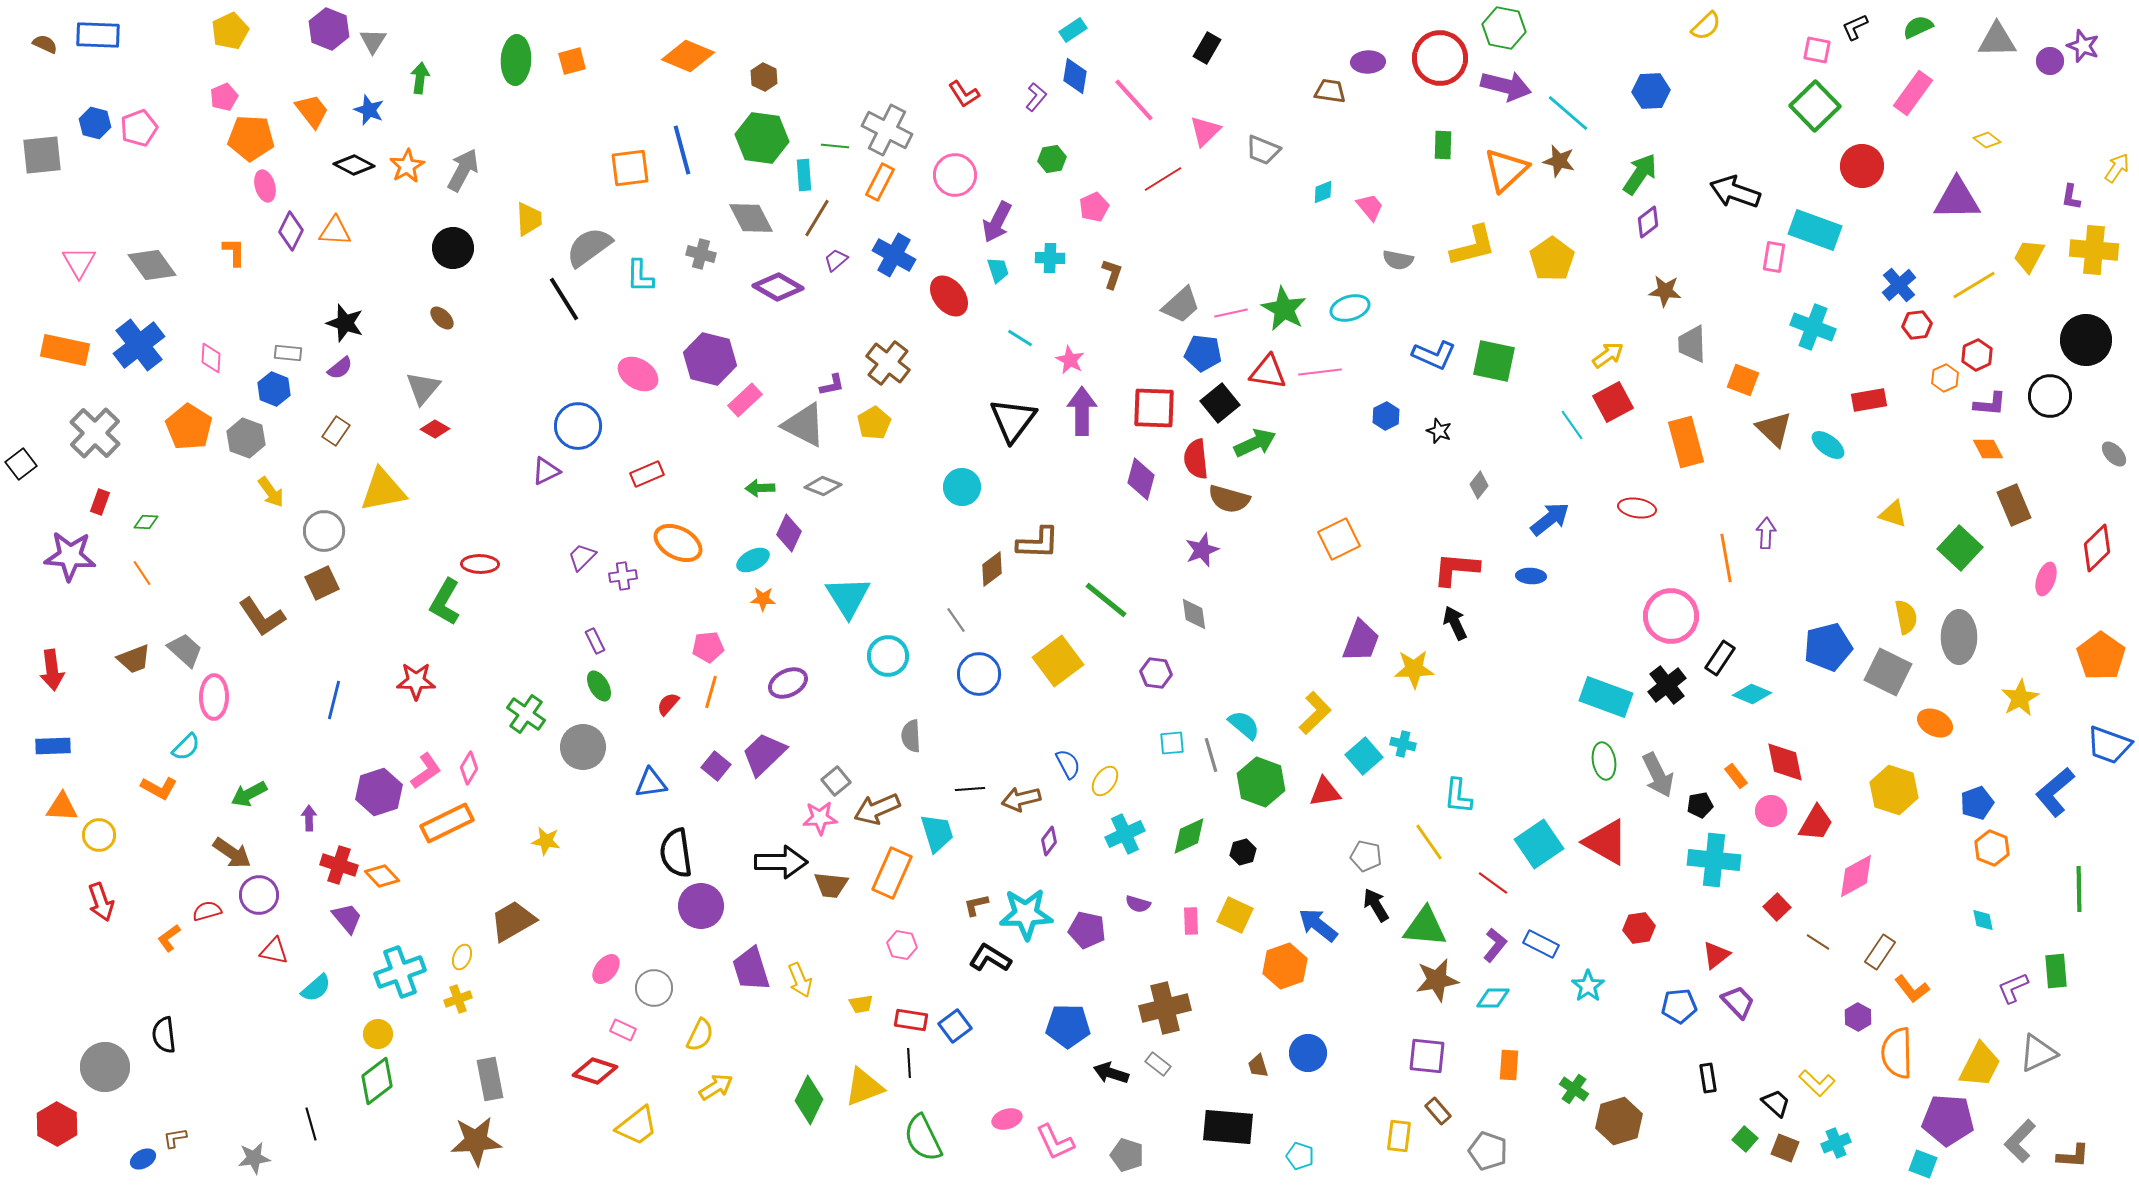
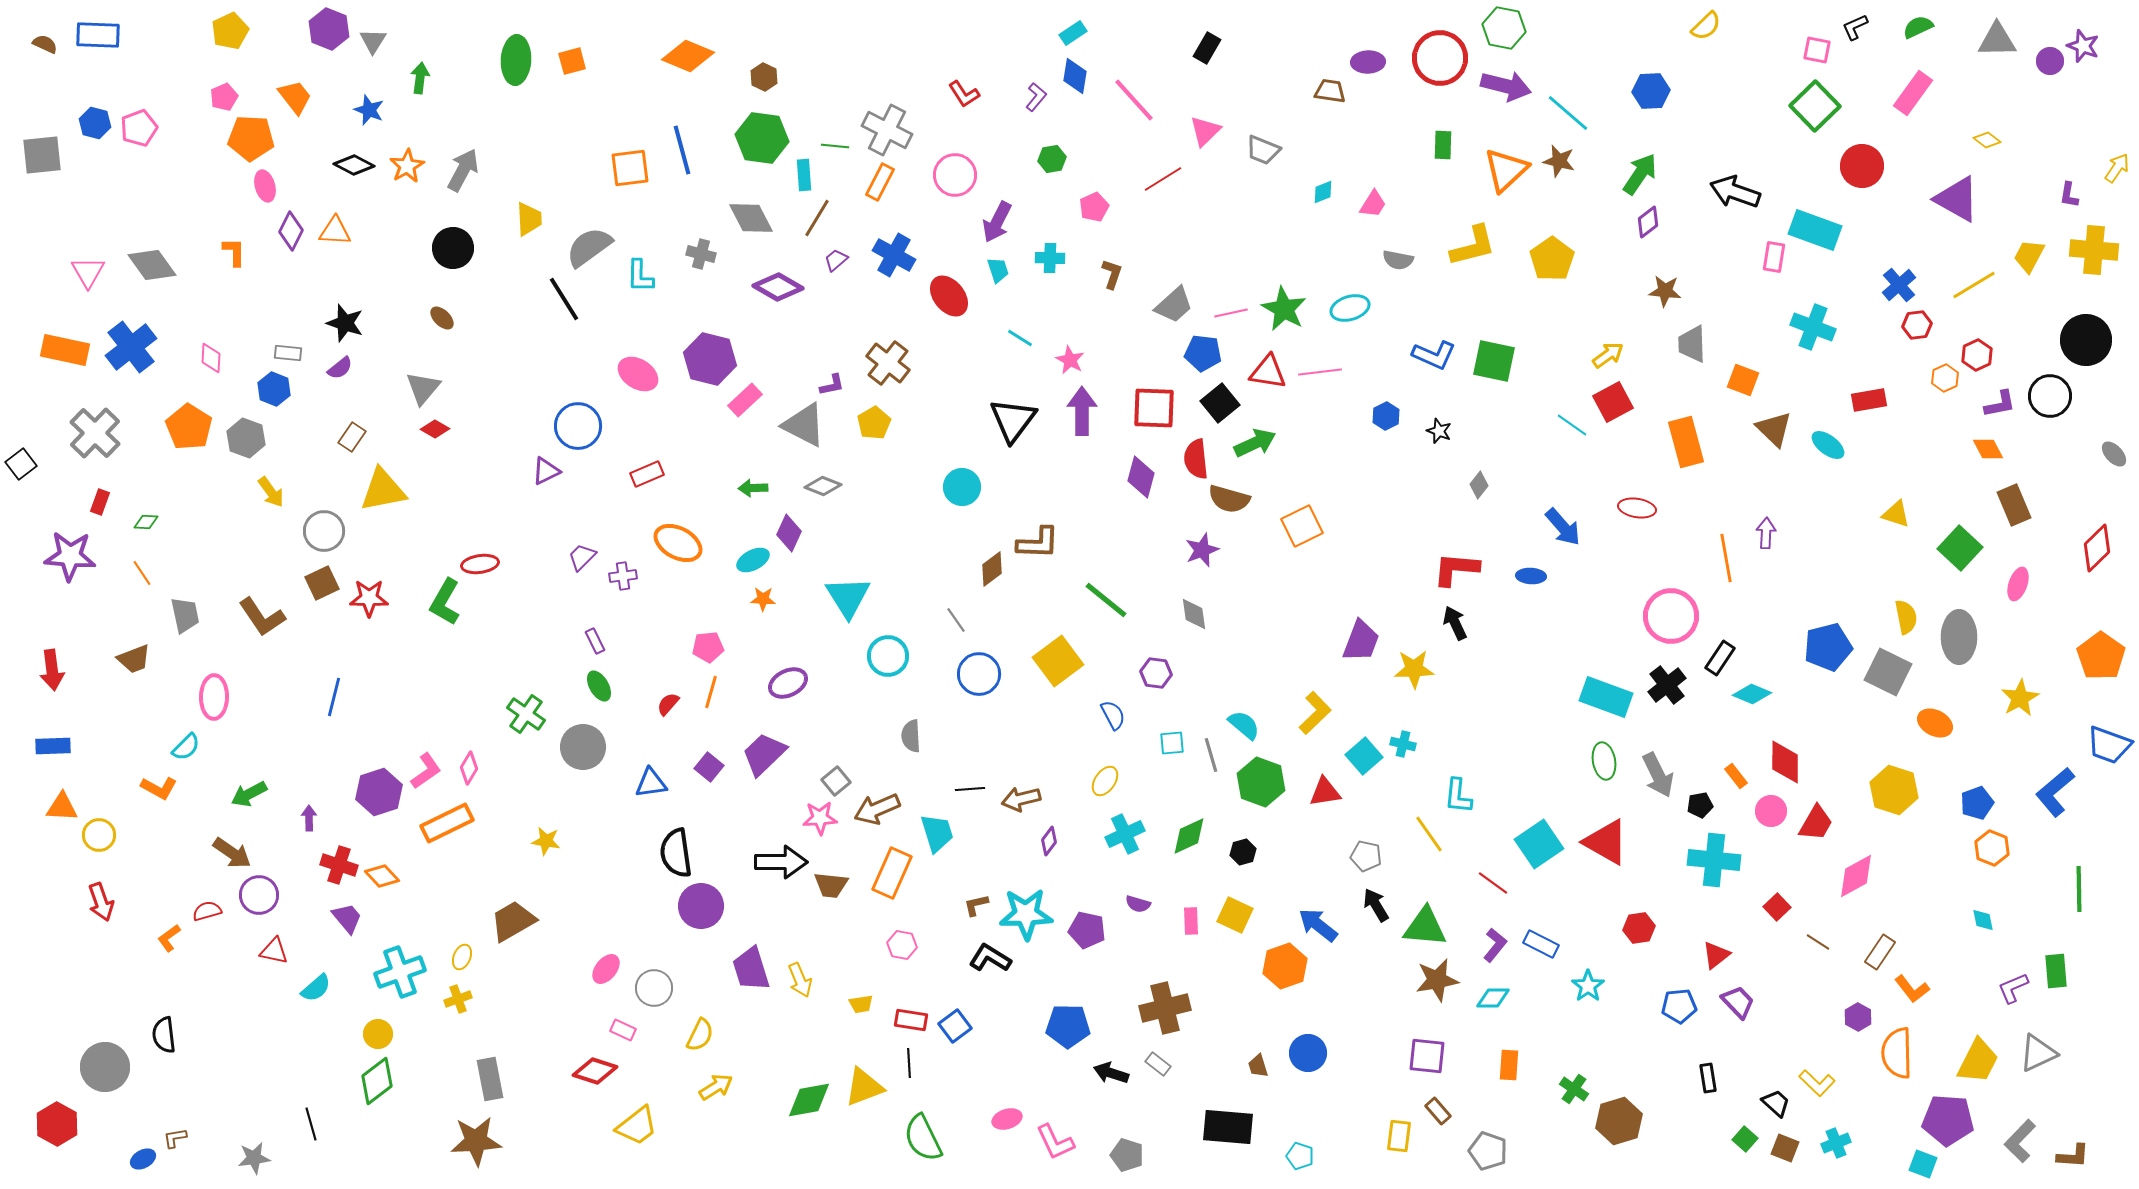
cyan rectangle at (1073, 30): moved 3 px down
orange trapezoid at (312, 111): moved 17 px left, 14 px up
purple L-shape at (2071, 197): moved 2 px left, 2 px up
purple triangle at (1957, 199): rotated 30 degrees clockwise
pink trapezoid at (1370, 207): moved 3 px right, 3 px up; rotated 72 degrees clockwise
pink triangle at (79, 262): moved 9 px right, 10 px down
gray trapezoid at (1181, 305): moved 7 px left
blue cross at (139, 345): moved 8 px left, 2 px down
purple L-shape at (1990, 404): moved 10 px right; rotated 16 degrees counterclockwise
cyan line at (1572, 425): rotated 20 degrees counterclockwise
brown rectangle at (336, 431): moved 16 px right, 6 px down
purple diamond at (1141, 479): moved 2 px up
green arrow at (760, 488): moved 7 px left
yellow triangle at (1893, 514): moved 3 px right
blue arrow at (1550, 519): moved 13 px right, 8 px down; rotated 87 degrees clockwise
orange square at (1339, 539): moved 37 px left, 13 px up
red ellipse at (480, 564): rotated 9 degrees counterclockwise
pink ellipse at (2046, 579): moved 28 px left, 5 px down
gray trapezoid at (185, 650): moved 35 px up; rotated 36 degrees clockwise
red star at (416, 681): moved 47 px left, 83 px up
blue line at (334, 700): moved 3 px up
red diamond at (1785, 762): rotated 12 degrees clockwise
blue semicircle at (1068, 764): moved 45 px right, 49 px up
purple square at (716, 766): moved 7 px left, 1 px down
yellow line at (1429, 842): moved 8 px up
yellow trapezoid at (1980, 1065): moved 2 px left, 4 px up
green diamond at (809, 1100): rotated 54 degrees clockwise
